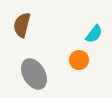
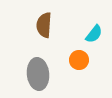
brown semicircle: moved 22 px right; rotated 10 degrees counterclockwise
gray ellipse: moved 4 px right; rotated 24 degrees clockwise
